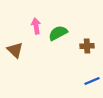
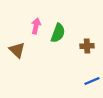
pink arrow: rotated 21 degrees clockwise
green semicircle: rotated 138 degrees clockwise
brown triangle: moved 2 px right
